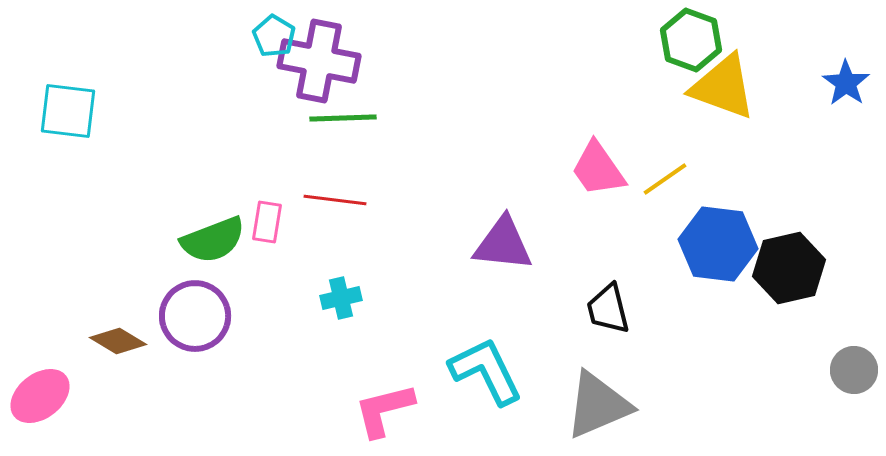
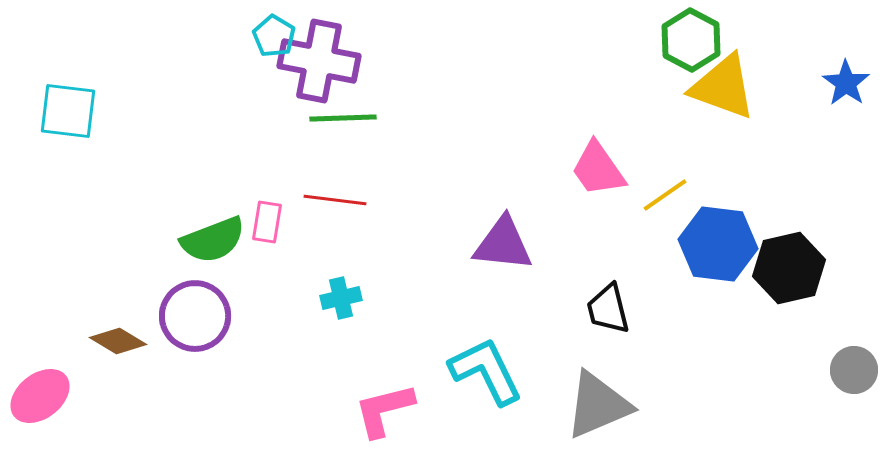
green hexagon: rotated 8 degrees clockwise
yellow line: moved 16 px down
